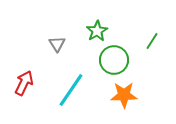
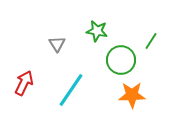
green star: rotated 30 degrees counterclockwise
green line: moved 1 px left
green circle: moved 7 px right
orange star: moved 8 px right
